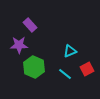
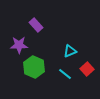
purple rectangle: moved 6 px right
red square: rotated 16 degrees counterclockwise
